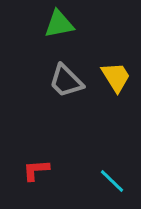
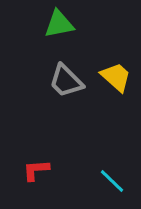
yellow trapezoid: rotated 16 degrees counterclockwise
